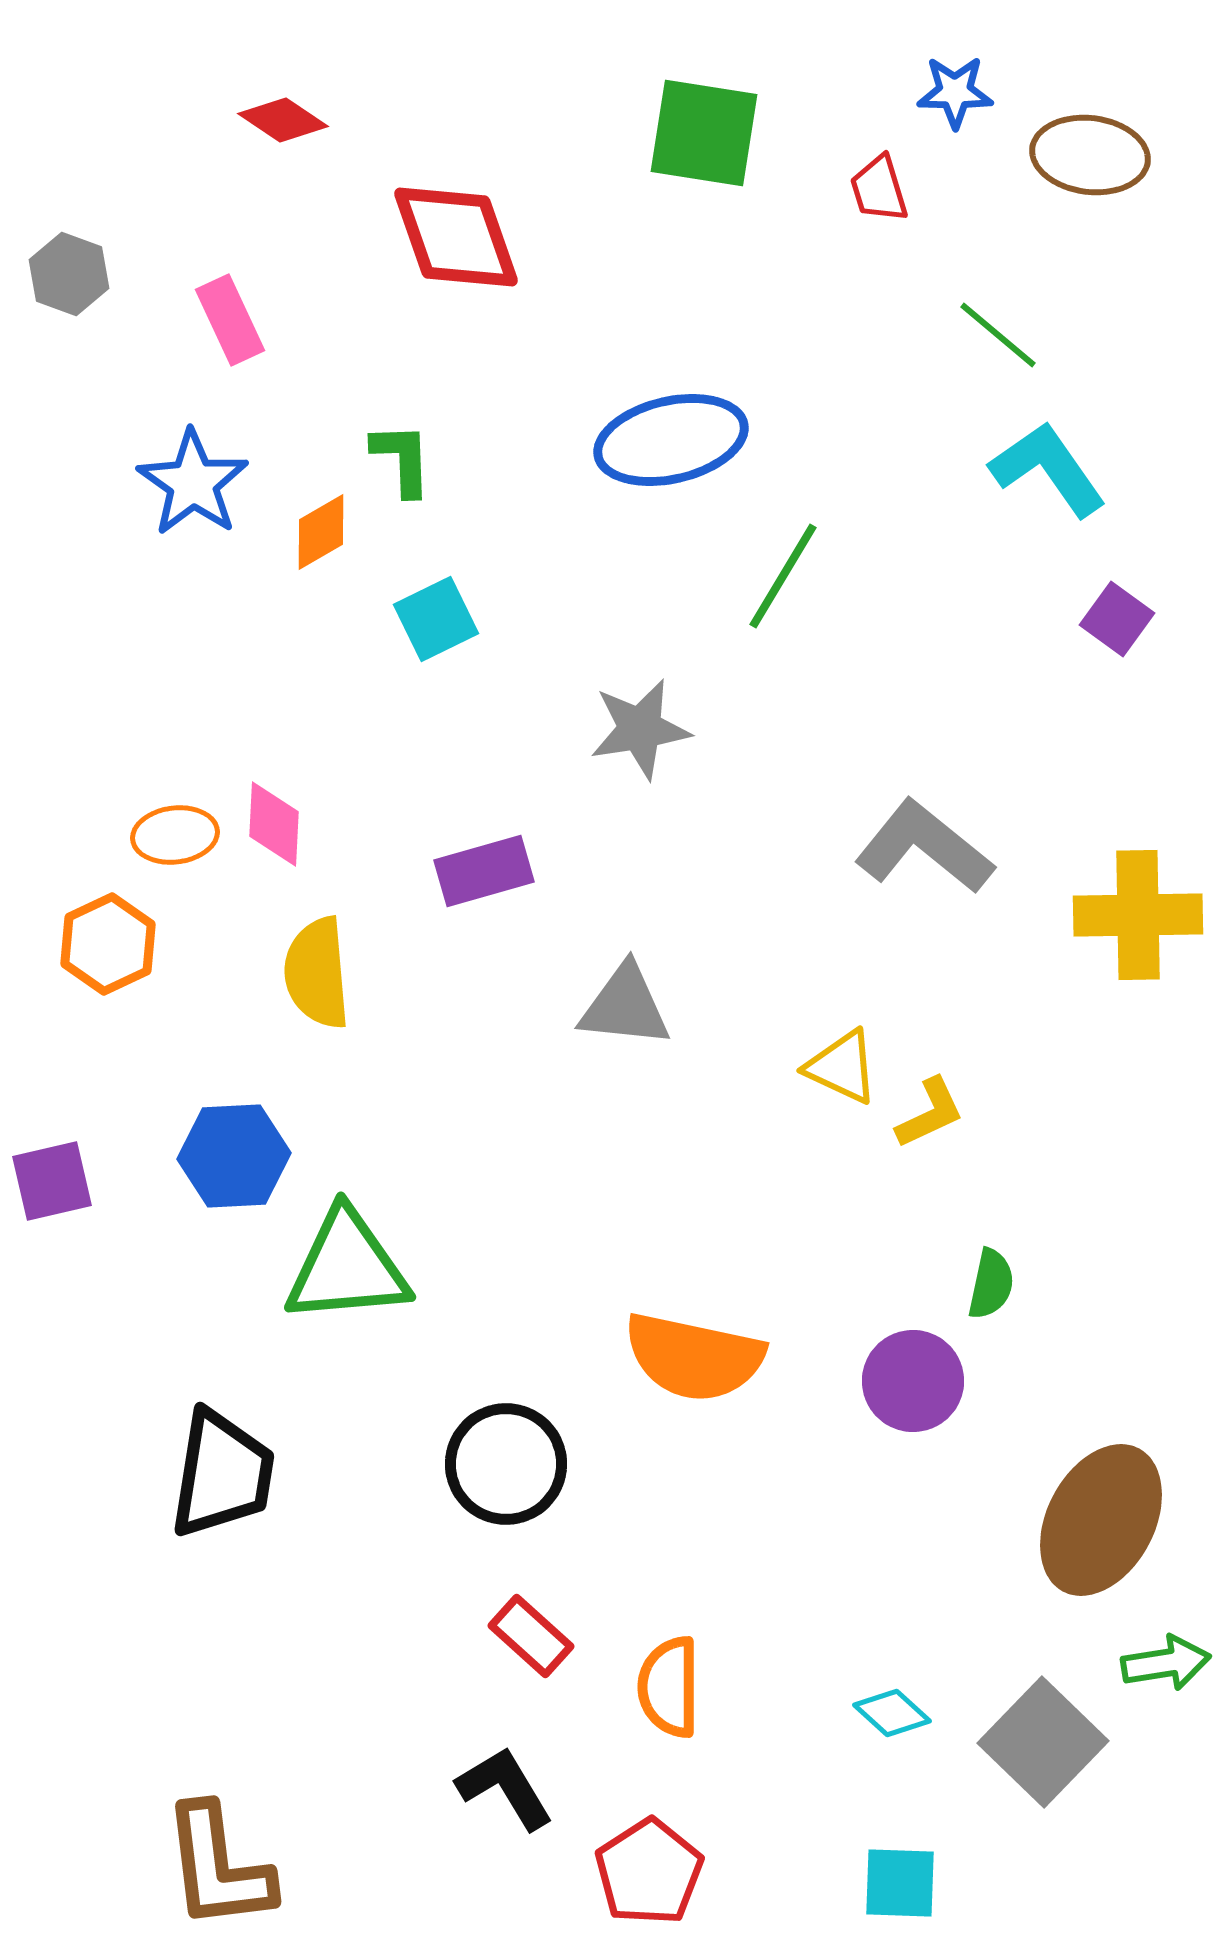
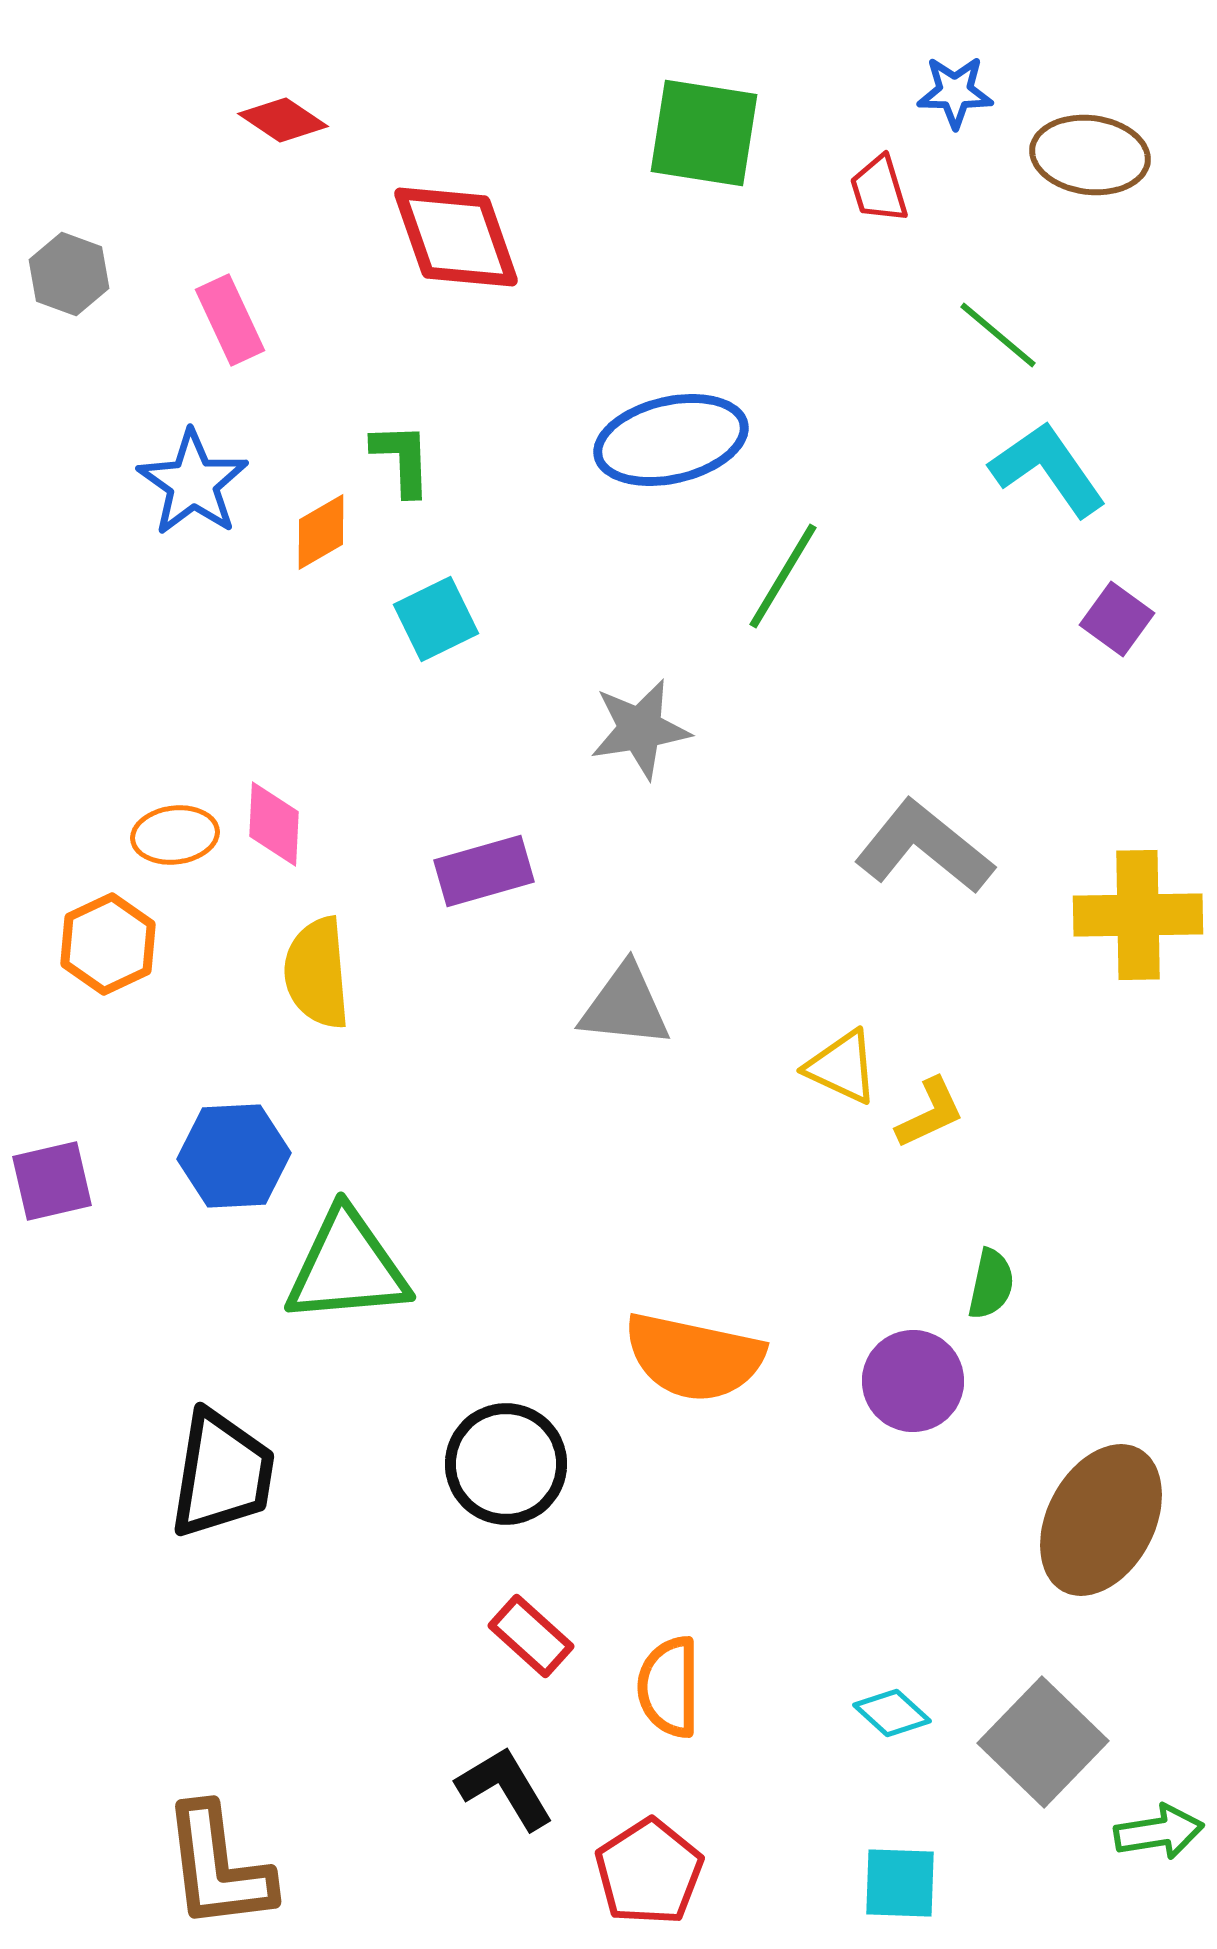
green arrow at (1166, 1663): moved 7 px left, 169 px down
